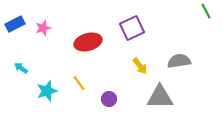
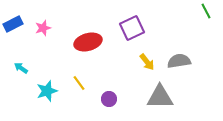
blue rectangle: moved 2 px left
yellow arrow: moved 7 px right, 4 px up
